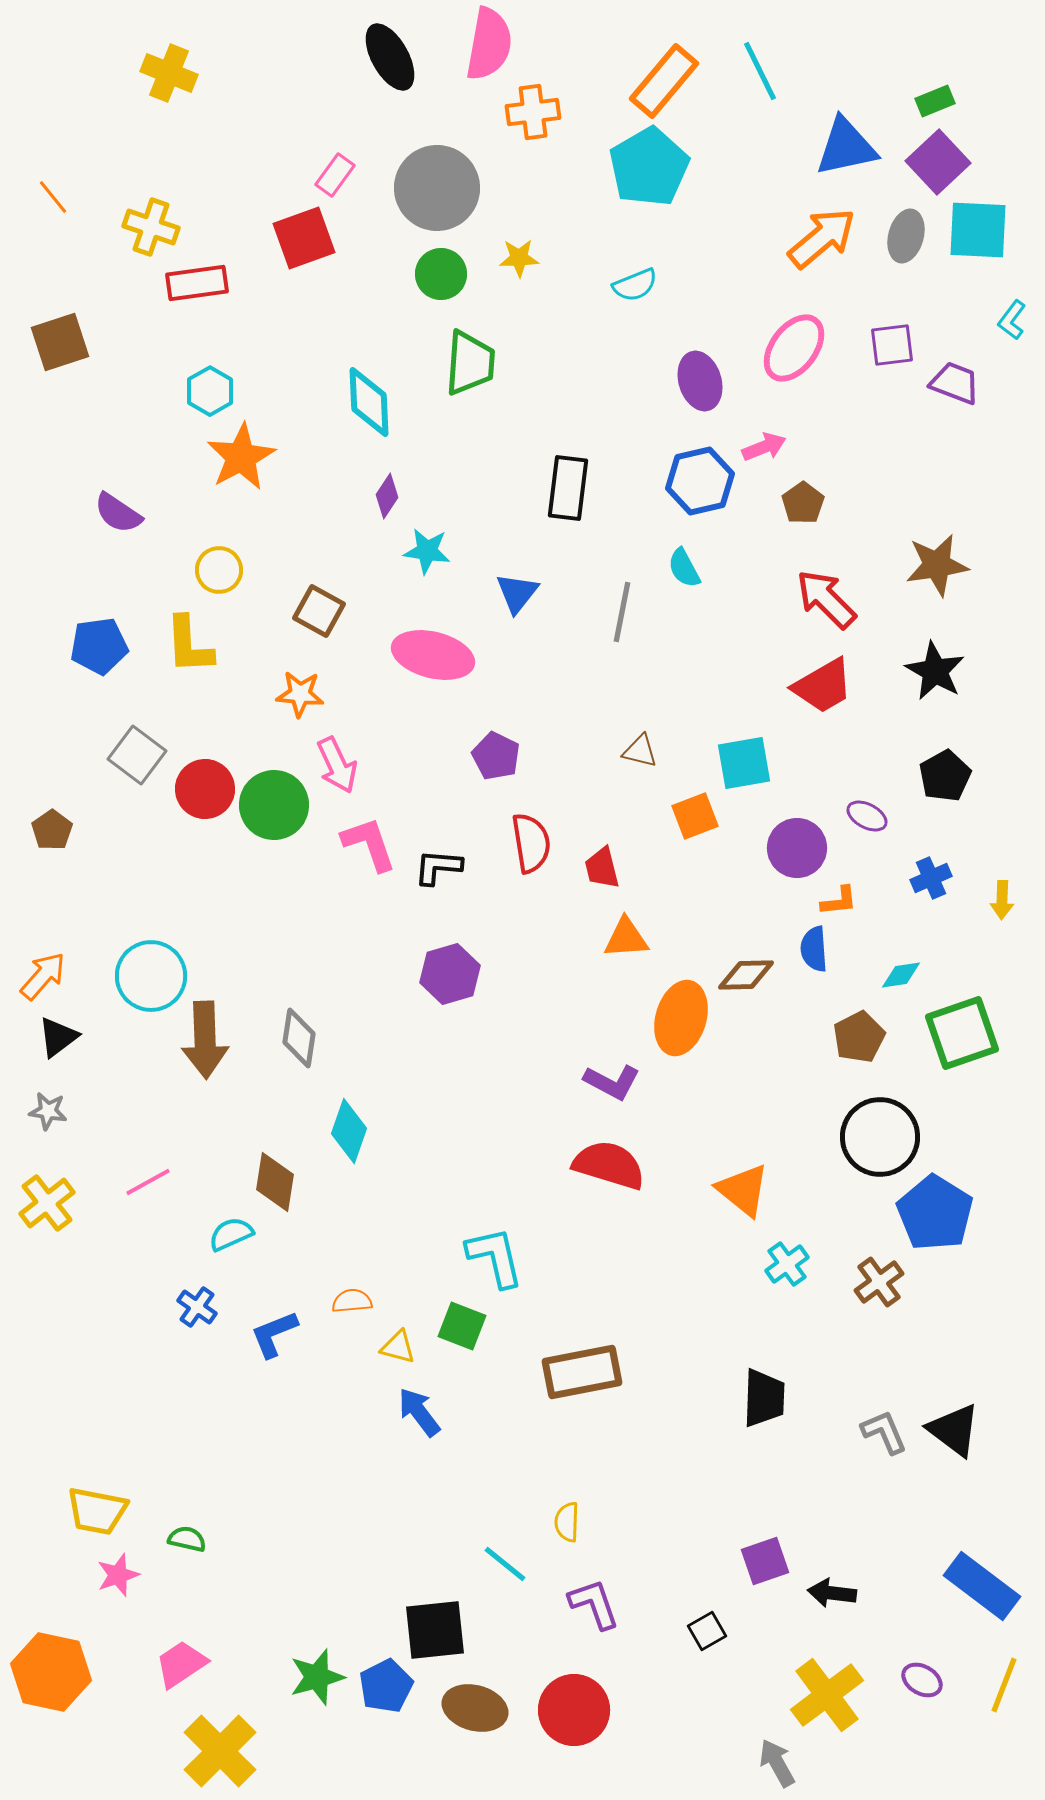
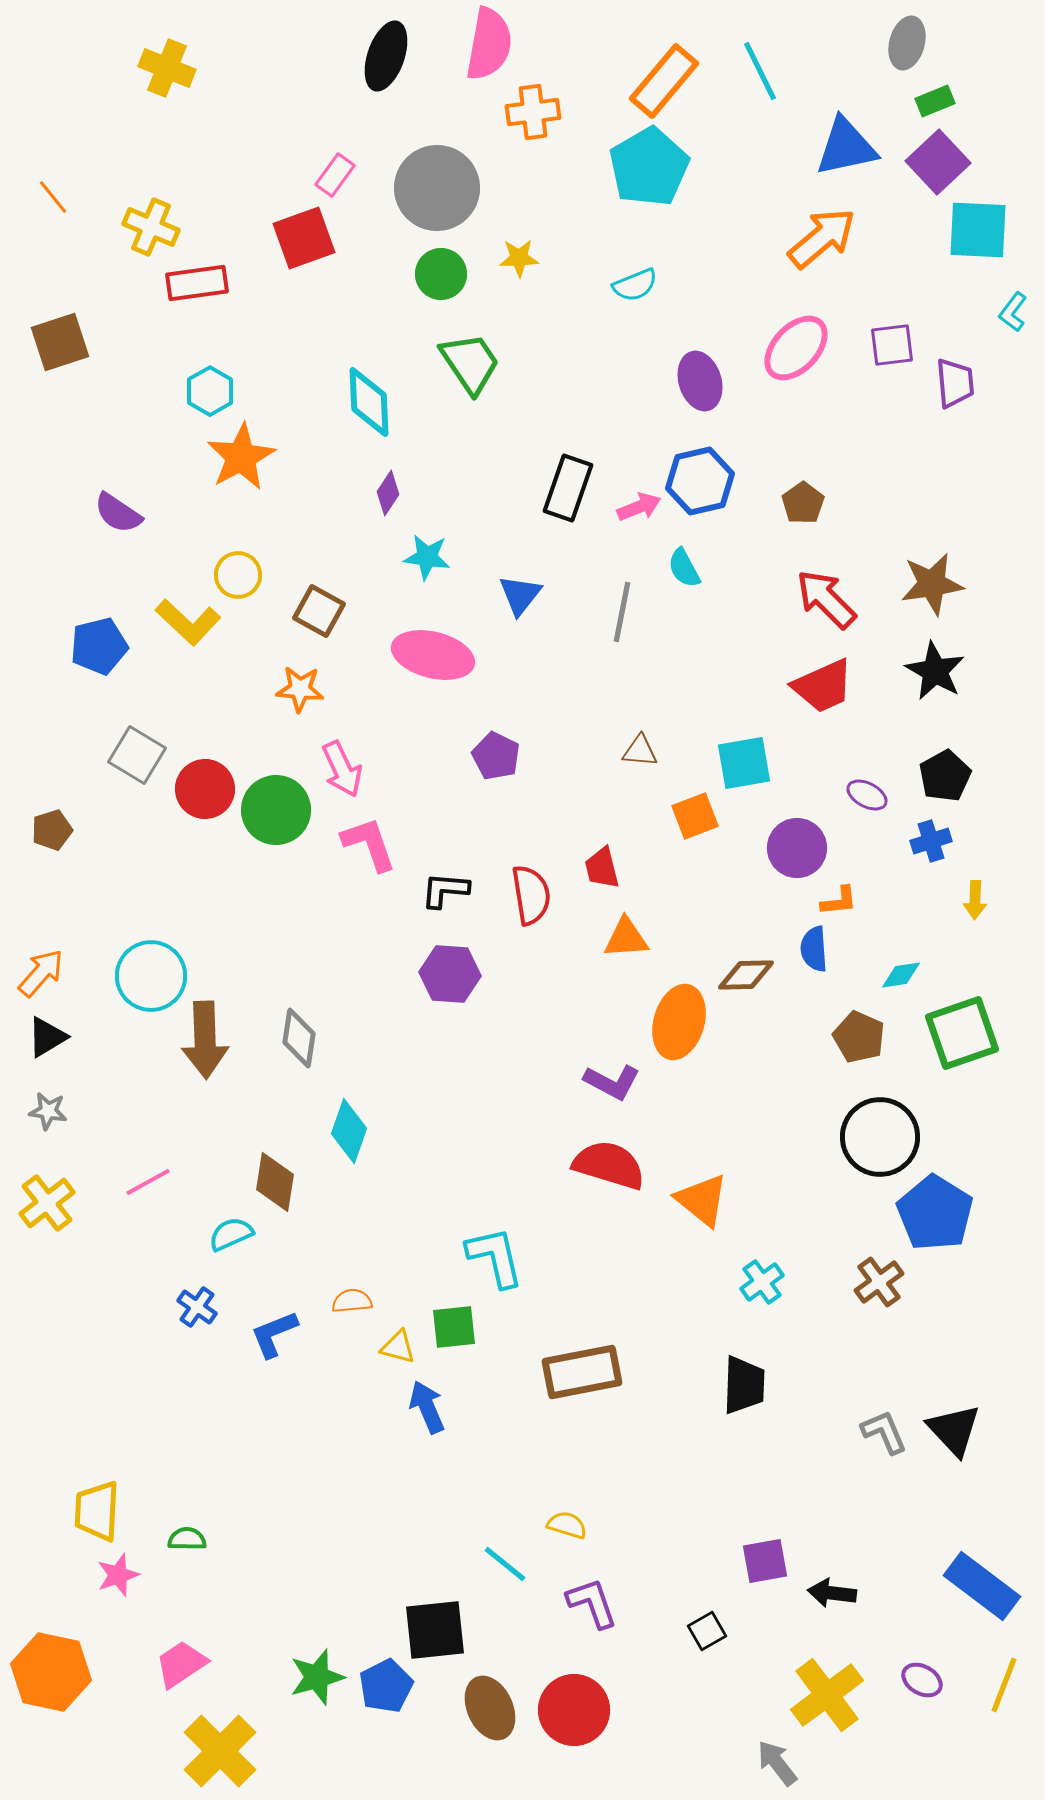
black ellipse at (390, 57): moved 4 px left, 1 px up; rotated 48 degrees clockwise
yellow cross at (169, 73): moved 2 px left, 5 px up
yellow cross at (151, 227): rotated 4 degrees clockwise
gray ellipse at (906, 236): moved 1 px right, 193 px up
cyan L-shape at (1012, 320): moved 1 px right, 8 px up
pink ellipse at (794, 348): moved 2 px right; rotated 6 degrees clockwise
green trapezoid at (470, 363): rotated 38 degrees counterclockwise
purple trapezoid at (955, 383): rotated 64 degrees clockwise
pink arrow at (764, 447): moved 125 px left, 60 px down
black rectangle at (568, 488): rotated 12 degrees clockwise
purple diamond at (387, 496): moved 1 px right, 3 px up
cyan star at (427, 551): moved 6 px down
brown star at (937, 565): moved 5 px left, 19 px down
yellow circle at (219, 570): moved 19 px right, 5 px down
blue triangle at (517, 593): moved 3 px right, 2 px down
yellow L-shape at (189, 645): moved 1 px left, 23 px up; rotated 44 degrees counterclockwise
blue pentagon at (99, 646): rotated 6 degrees counterclockwise
red trapezoid at (823, 686): rotated 6 degrees clockwise
orange star at (300, 694): moved 5 px up
brown triangle at (640, 751): rotated 9 degrees counterclockwise
gray square at (137, 755): rotated 6 degrees counterclockwise
pink arrow at (337, 765): moved 5 px right, 4 px down
green circle at (274, 805): moved 2 px right, 5 px down
purple ellipse at (867, 816): moved 21 px up
brown pentagon at (52, 830): rotated 18 degrees clockwise
red semicircle at (531, 843): moved 52 px down
black L-shape at (438, 867): moved 7 px right, 23 px down
blue cross at (931, 878): moved 37 px up; rotated 6 degrees clockwise
yellow arrow at (1002, 900): moved 27 px left
purple hexagon at (450, 974): rotated 20 degrees clockwise
orange arrow at (43, 976): moved 2 px left, 3 px up
orange ellipse at (681, 1018): moved 2 px left, 4 px down
black triangle at (58, 1037): moved 11 px left; rotated 6 degrees clockwise
brown pentagon at (859, 1037): rotated 21 degrees counterclockwise
orange triangle at (743, 1190): moved 41 px left, 10 px down
cyan cross at (787, 1264): moved 25 px left, 18 px down
green square at (462, 1326): moved 8 px left, 1 px down; rotated 27 degrees counterclockwise
black trapezoid at (764, 1398): moved 20 px left, 13 px up
blue arrow at (419, 1412): moved 8 px right, 5 px up; rotated 14 degrees clockwise
black triangle at (954, 1430): rotated 10 degrees clockwise
yellow trapezoid at (97, 1511): rotated 82 degrees clockwise
yellow semicircle at (567, 1522): moved 3 px down; rotated 105 degrees clockwise
green semicircle at (187, 1539): rotated 12 degrees counterclockwise
purple square at (765, 1561): rotated 9 degrees clockwise
purple L-shape at (594, 1604): moved 2 px left, 1 px up
brown ellipse at (475, 1708): moved 15 px right; rotated 50 degrees clockwise
gray arrow at (777, 1763): rotated 9 degrees counterclockwise
